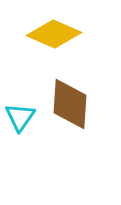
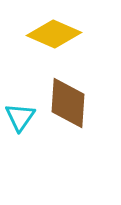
brown diamond: moved 2 px left, 1 px up
